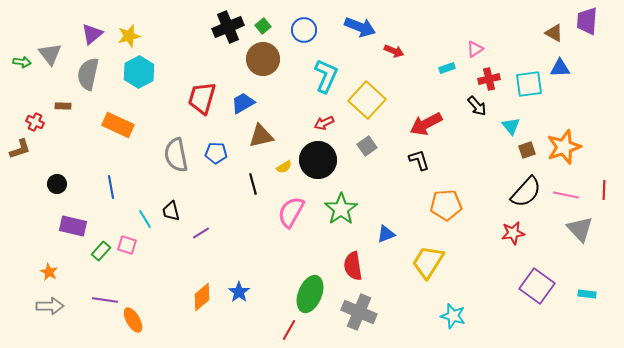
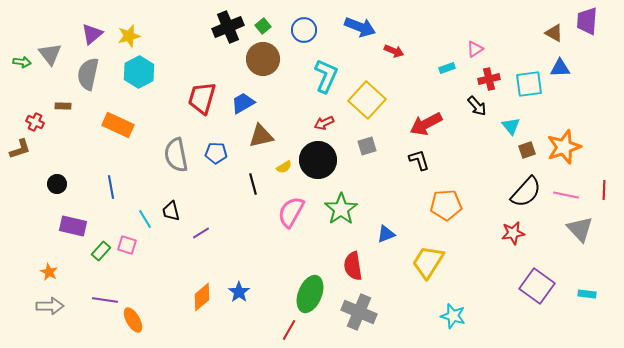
gray square at (367, 146): rotated 18 degrees clockwise
